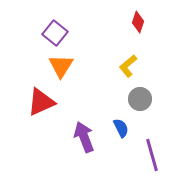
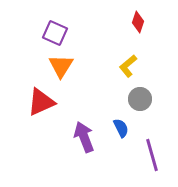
purple square: rotated 15 degrees counterclockwise
